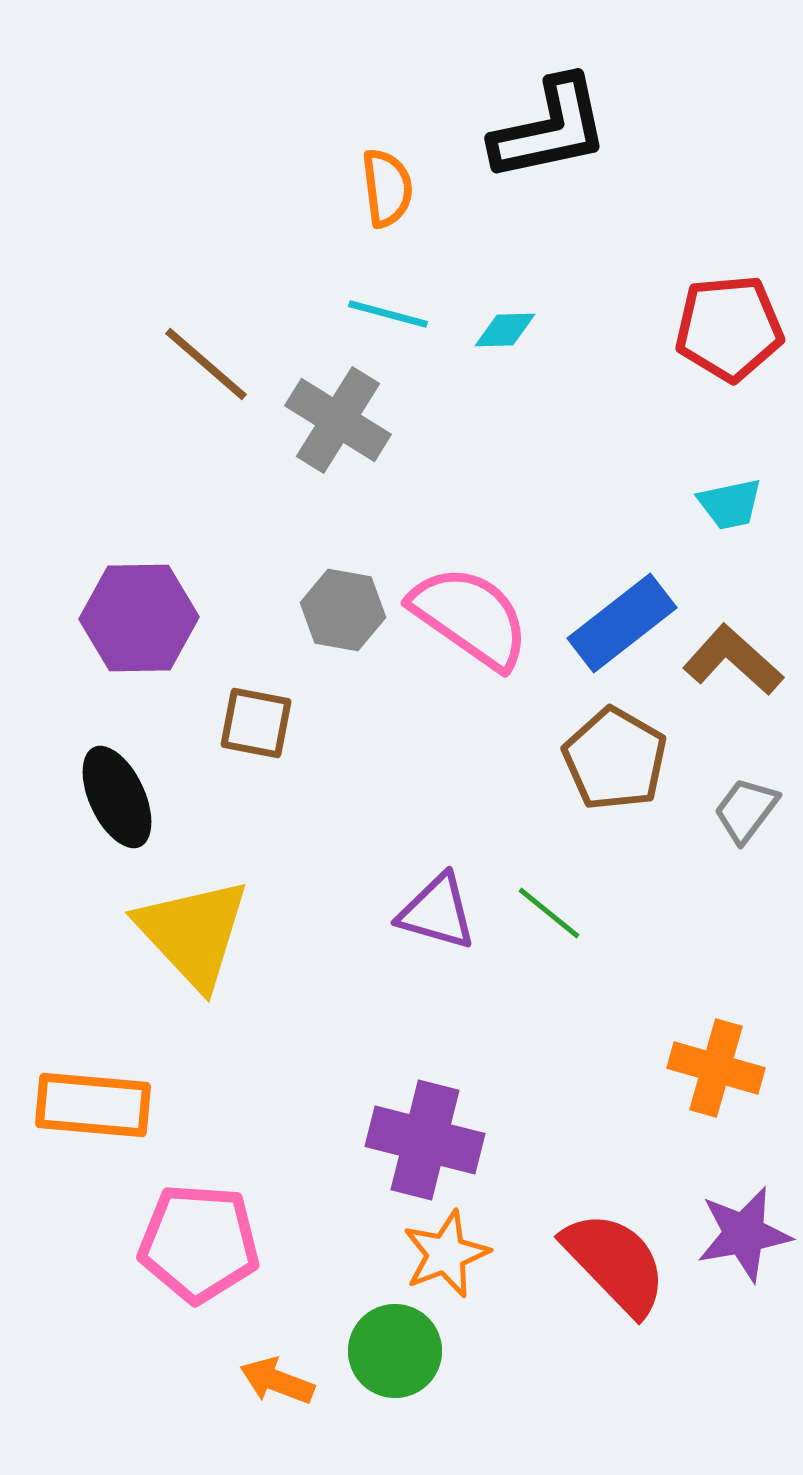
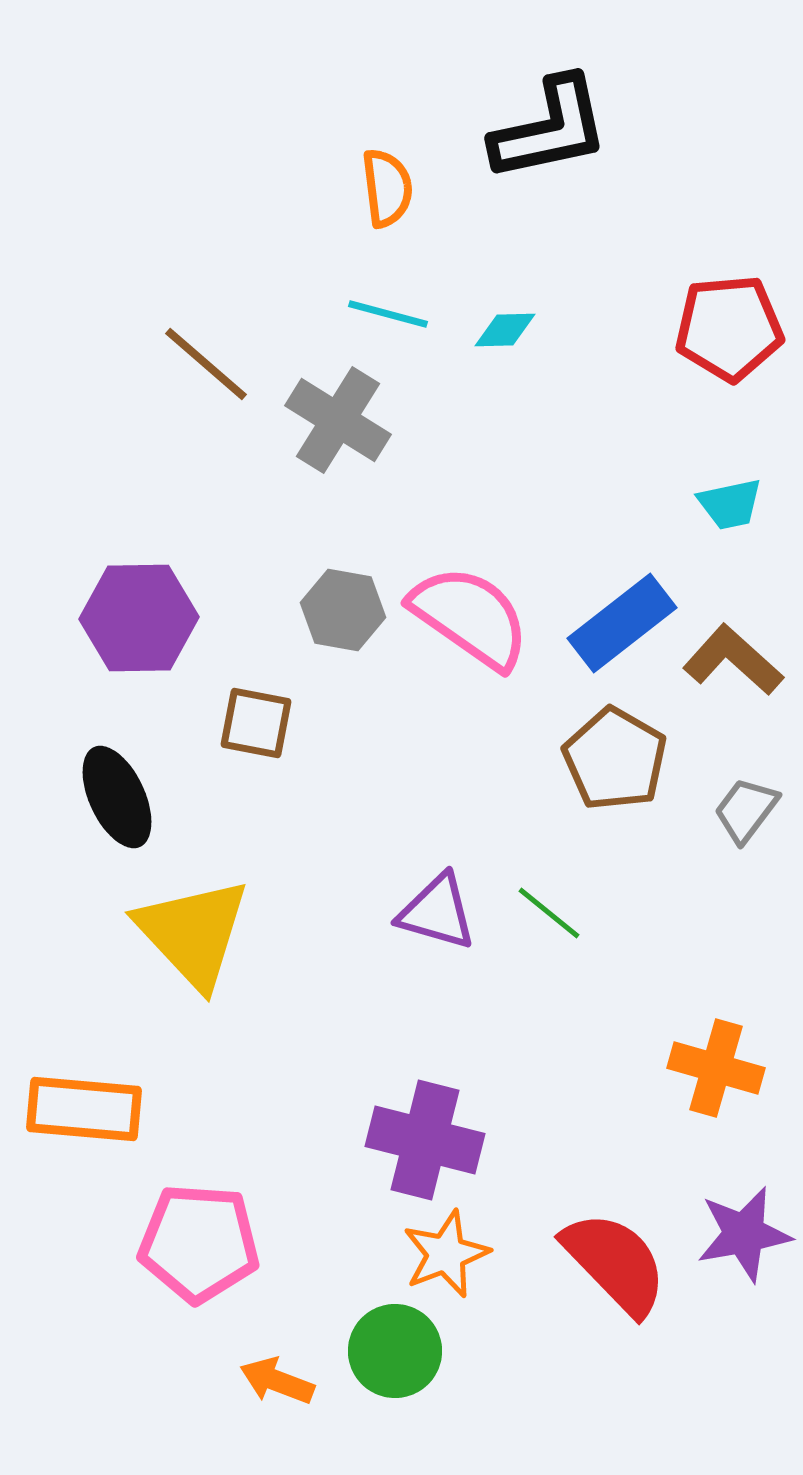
orange rectangle: moved 9 px left, 4 px down
